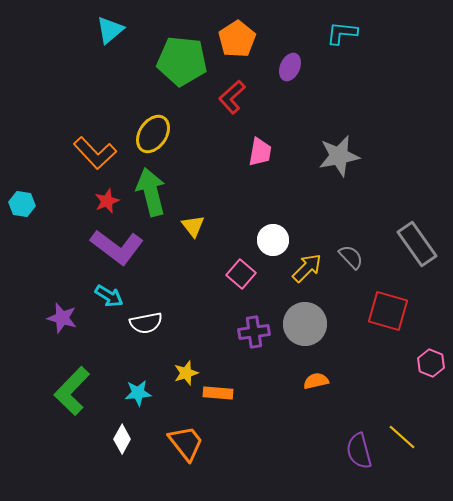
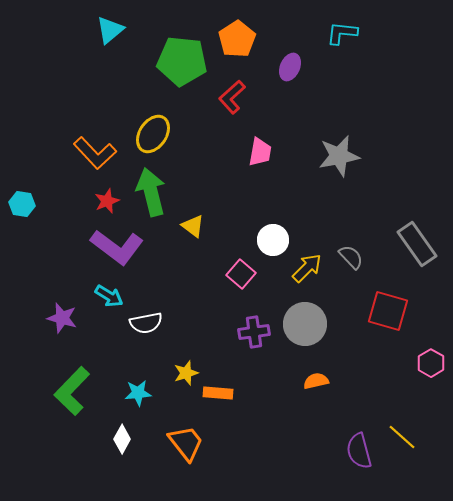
yellow triangle: rotated 15 degrees counterclockwise
pink hexagon: rotated 8 degrees clockwise
